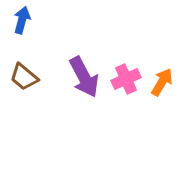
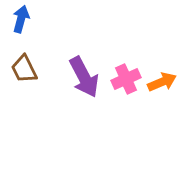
blue arrow: moved 1 px left, 1 px up
brown trapezoid: moved 8 px up; rotated 24 degrees clockwise
orange arrow: rotated 36 degrees clockwise
